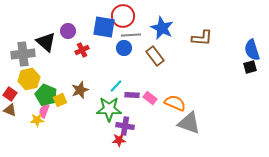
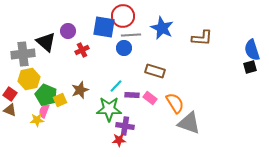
brown rectangle: moved 15 px down; rotated 36 degrees counterclockwise
orange semicircle: rotated 35 degrees clockwise
